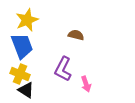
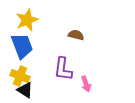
purple L-shape: rotated 20 degrees counterclockwise
yellow cross: moved 2 px down
black triangle: moved 1 px left
